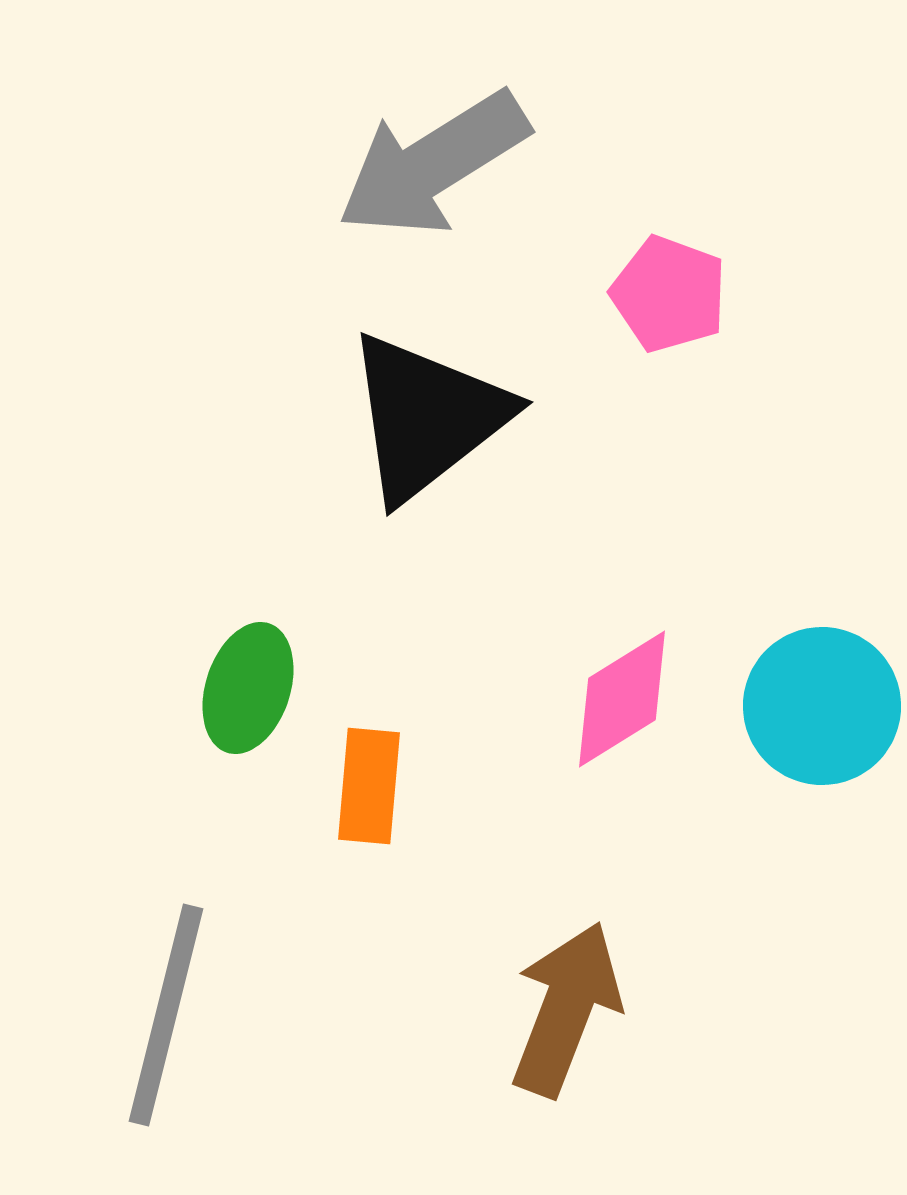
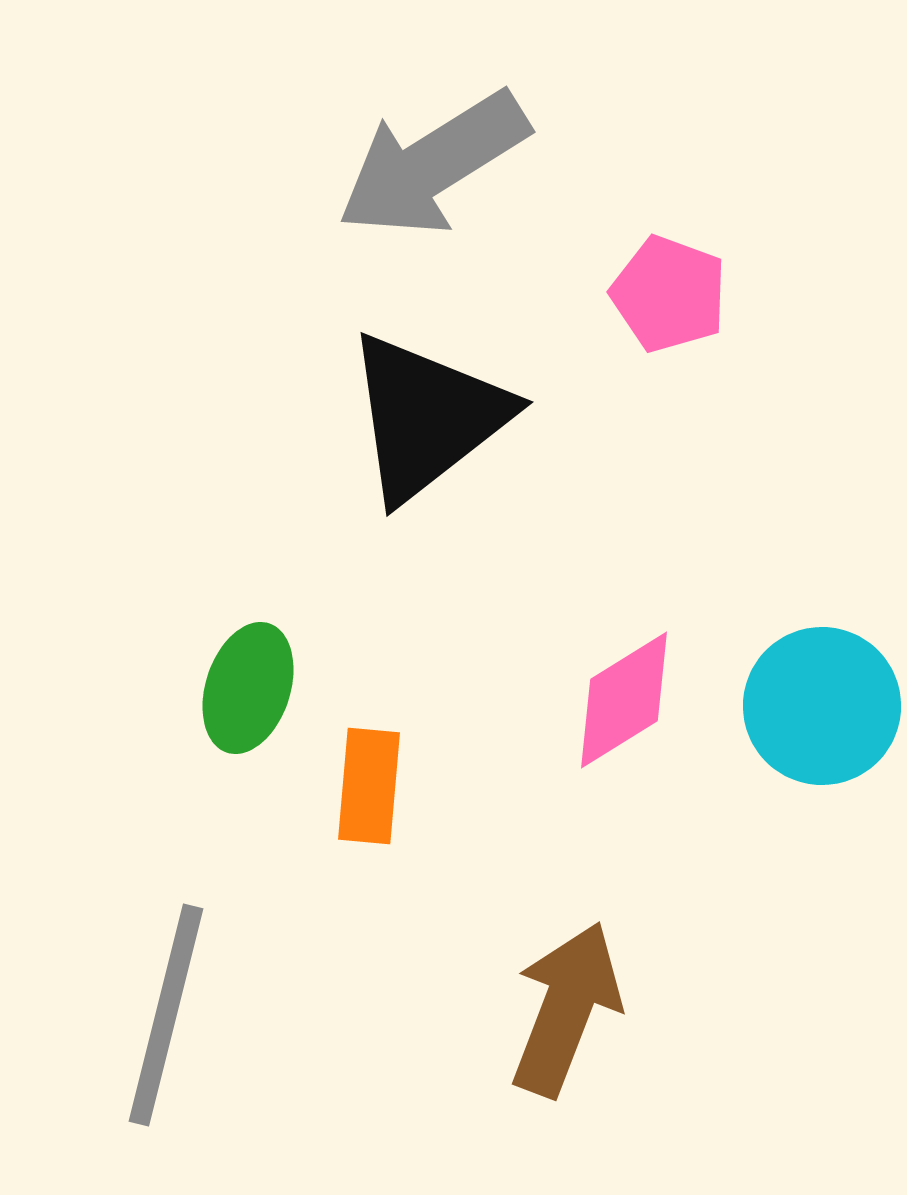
pink diamond: moved 2 px right, 1 px down
